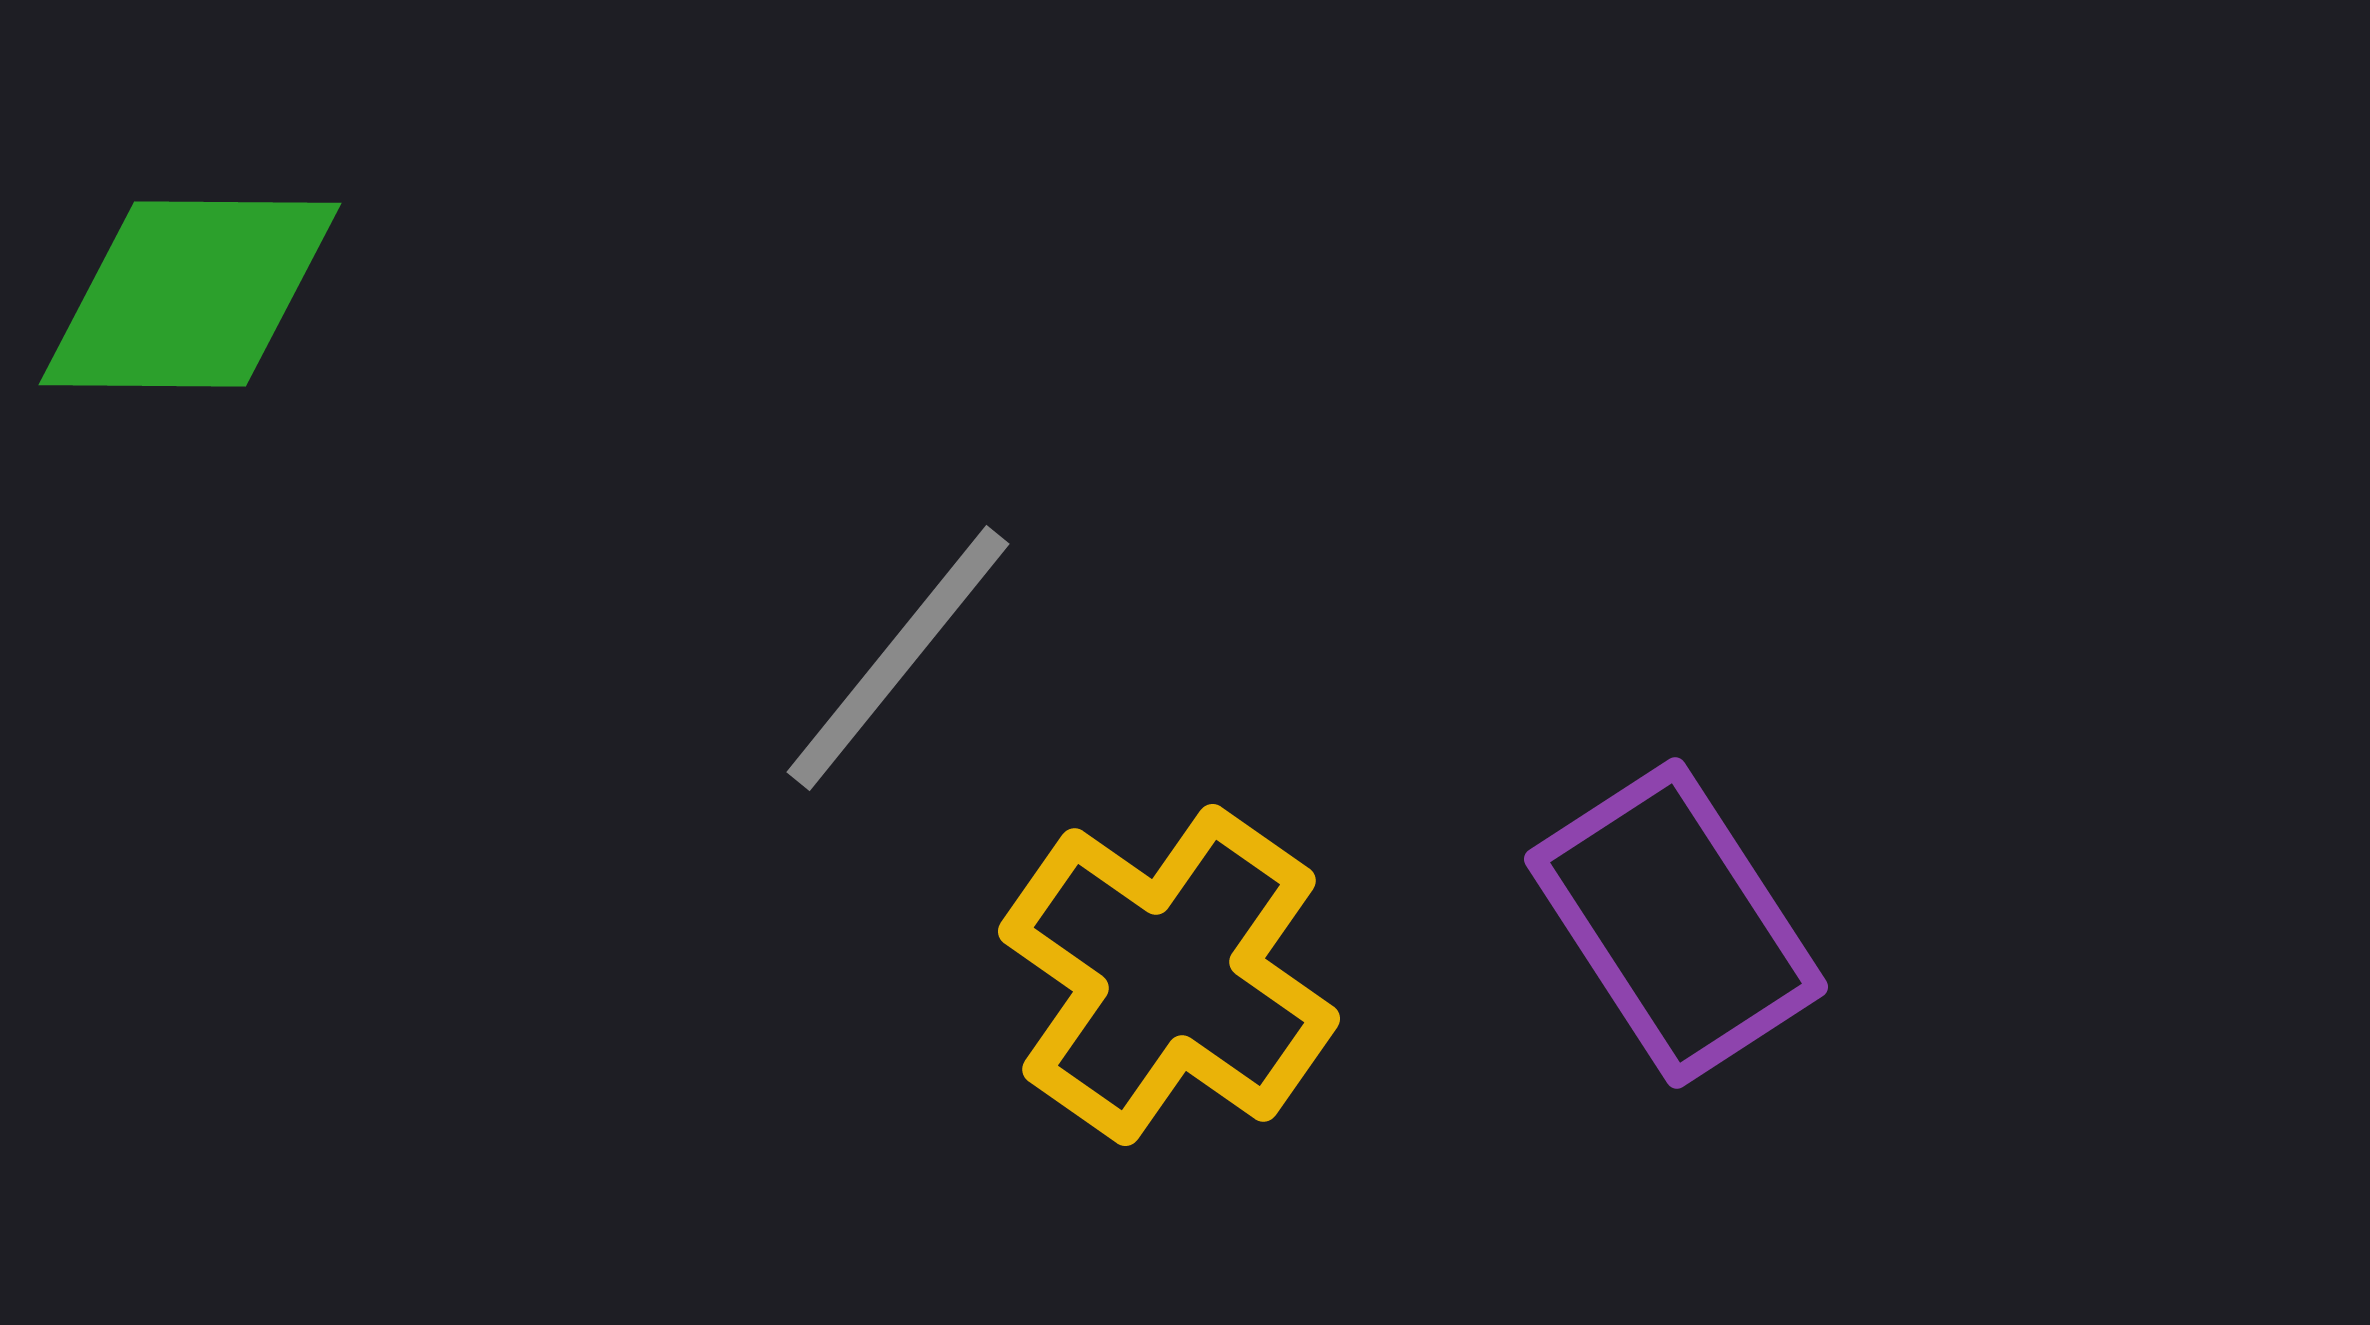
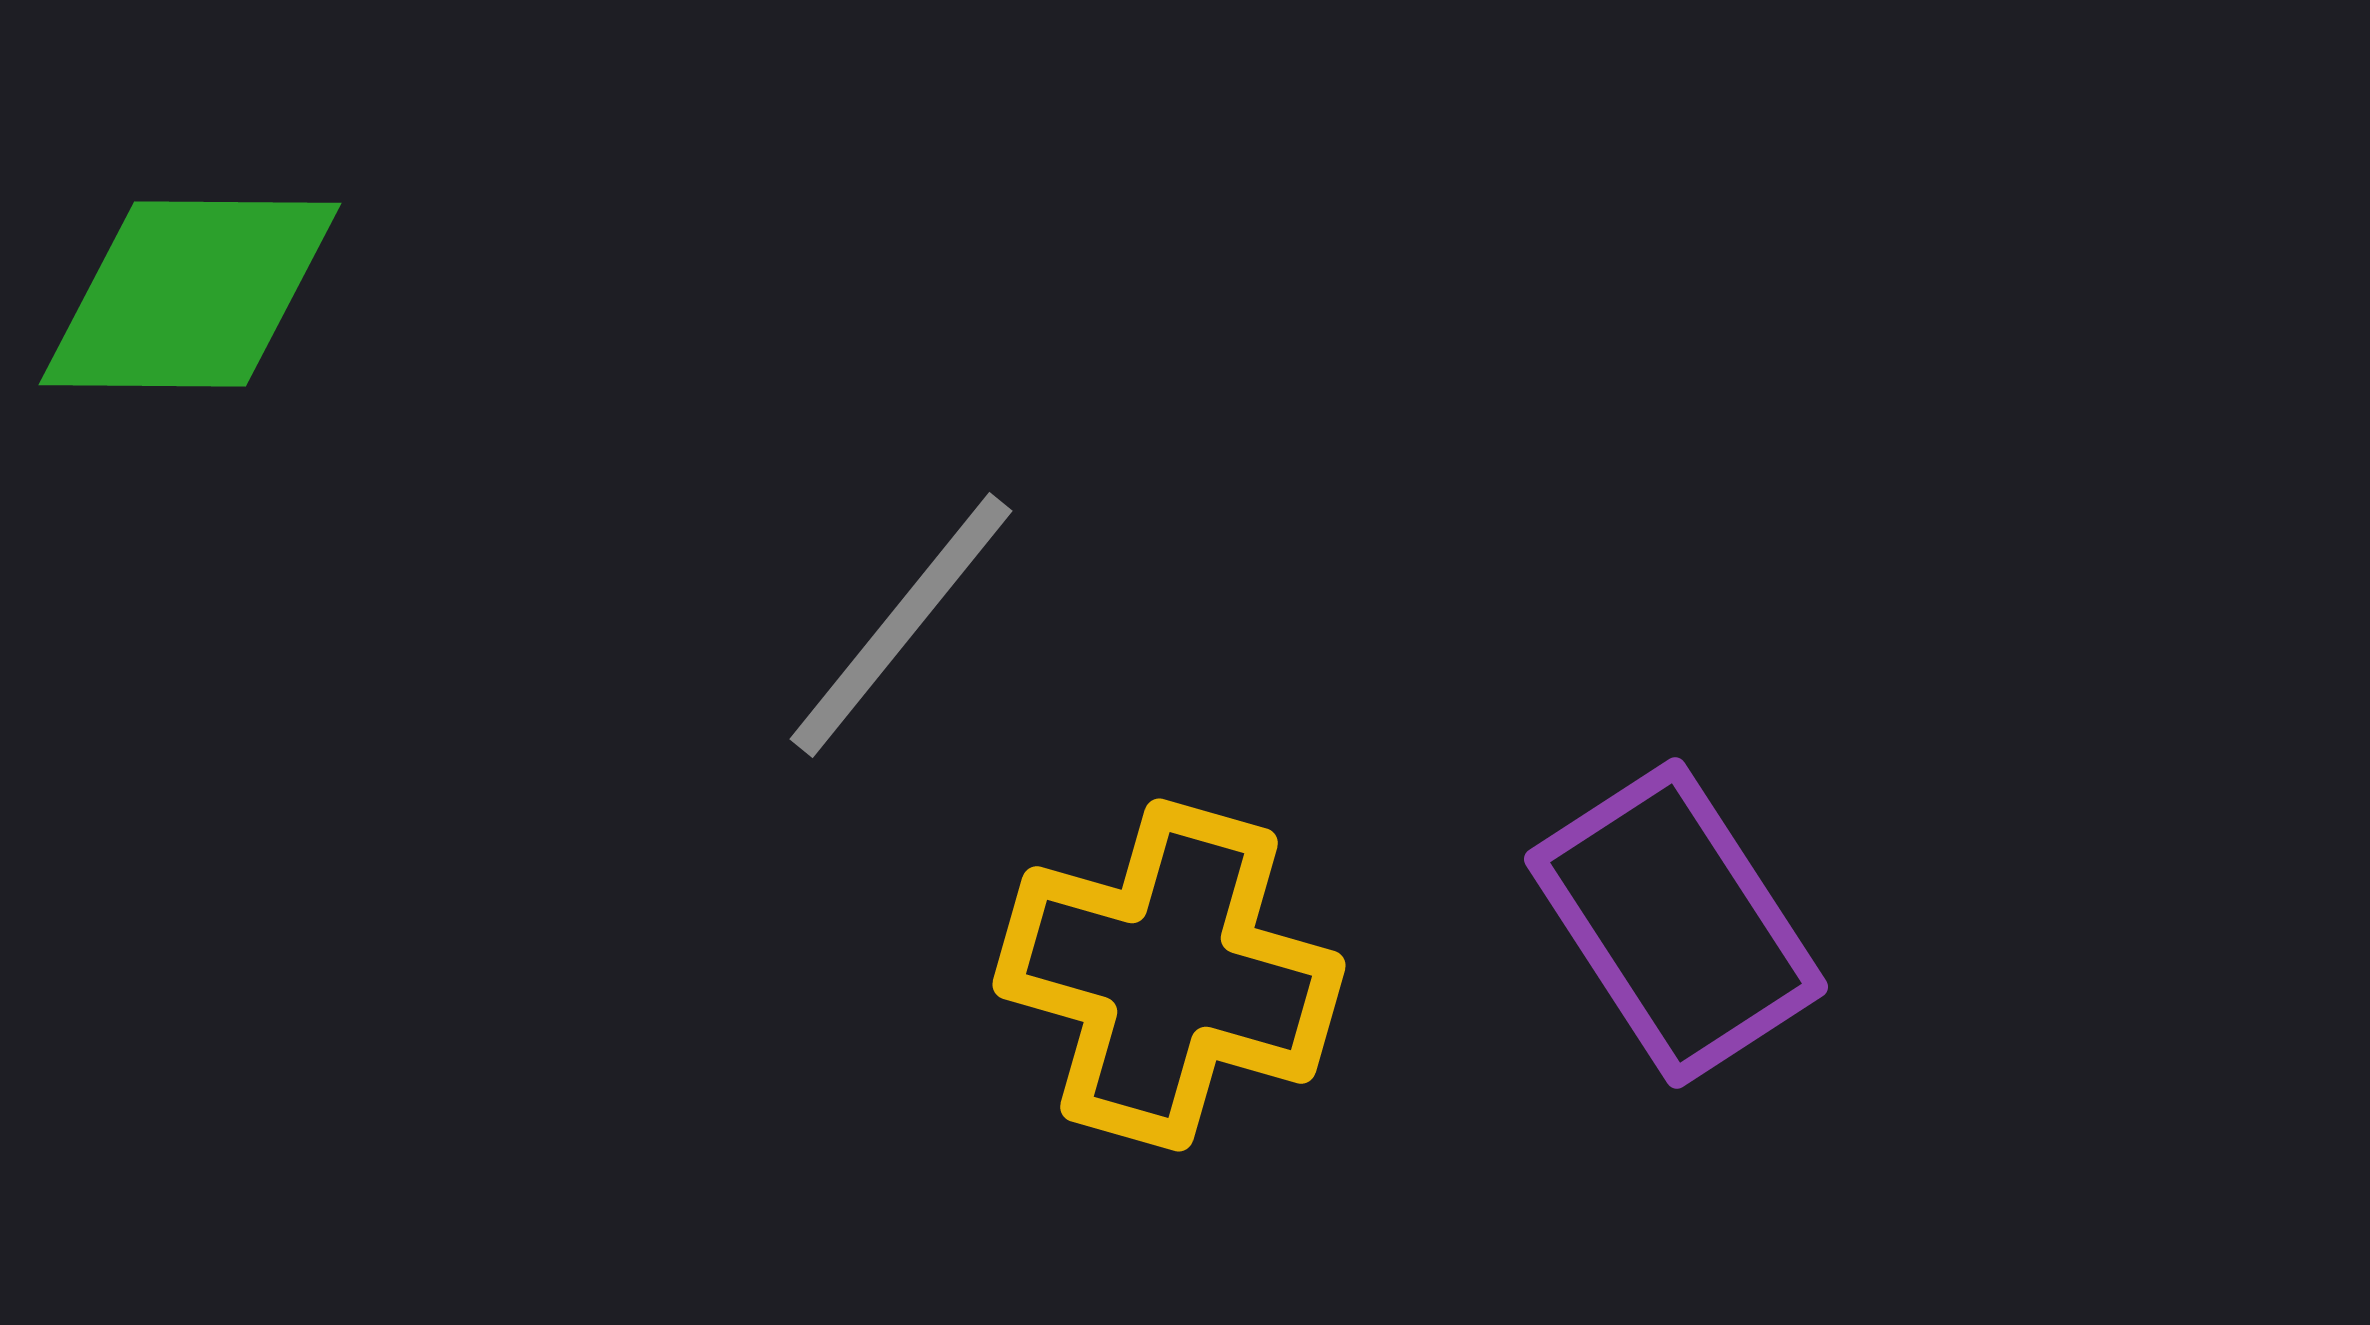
gray line: moved 3 px right, 33 px up
yellow cross: rotated 19 degrees counterclockwise
